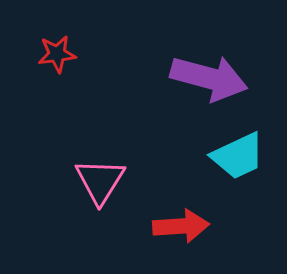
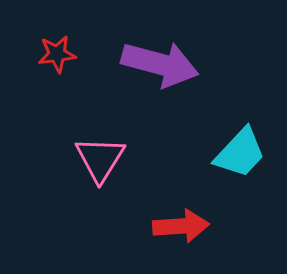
purple arrow: moved 49 px left, 14 px up
cyan trapezoid: moved 2 px right, 3 px up; rotated 22 degrees counterclockwise
pink triangle: moved 22 px up
